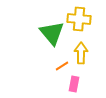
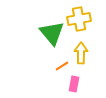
yellow cross: rotated 15 degrees counterclockwise
